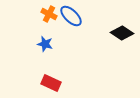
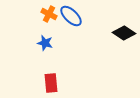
black diamond: moved 2 px right
blue star: moved 1 px up
red rectangle: rotated 60 degrees clockwise
